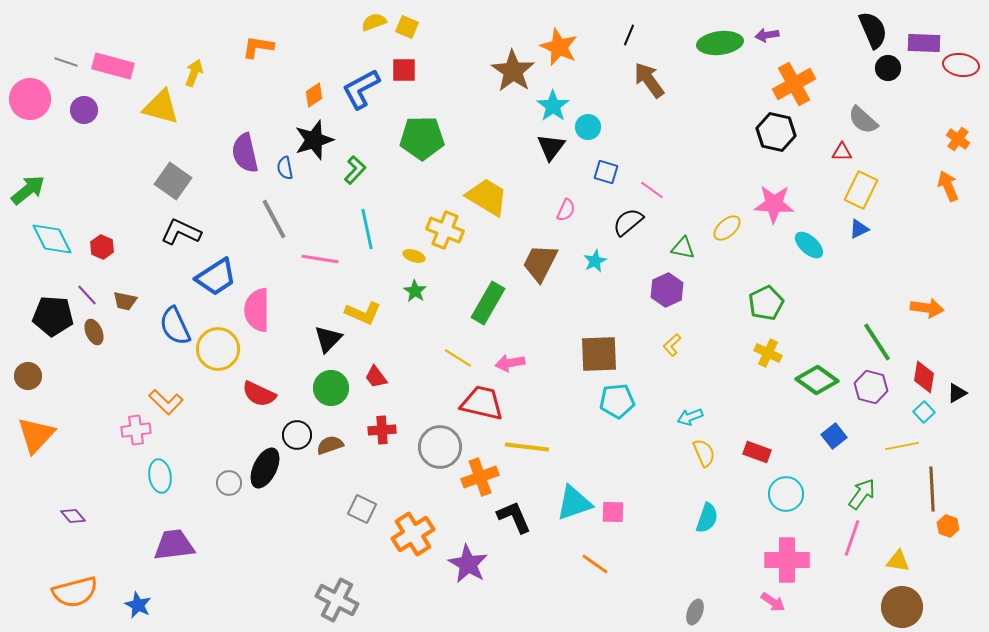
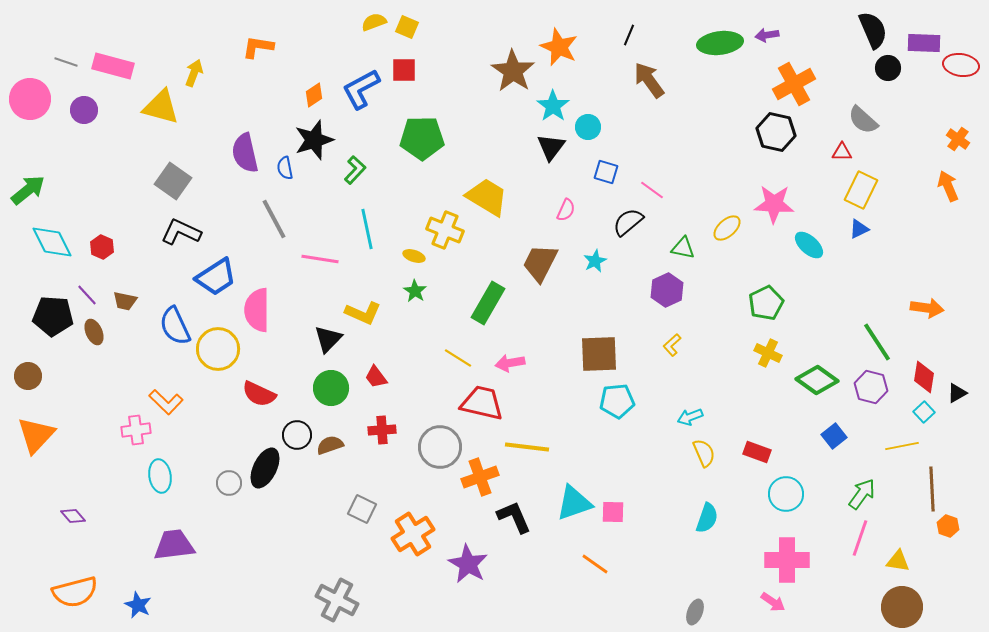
cyan diamond at (52, 239): moved 3 px down
pink line at (852, 538): moved 8 px right
